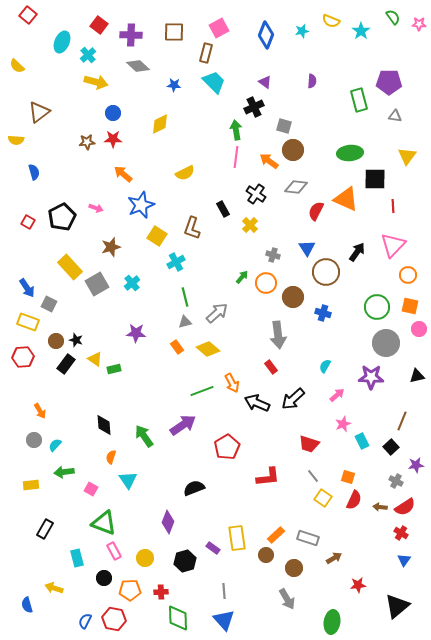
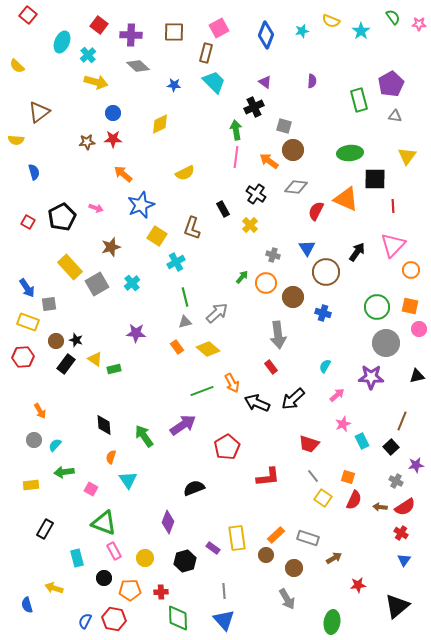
purple pentagon at (389, 82): moved 2 px right, 2 px down; rotated 30 degrees counterclockwise
orange circle at (408, 275): moved 3 px right, 5 px up
gray square at (49, 304): rotated 35 degrees counterclockwise
